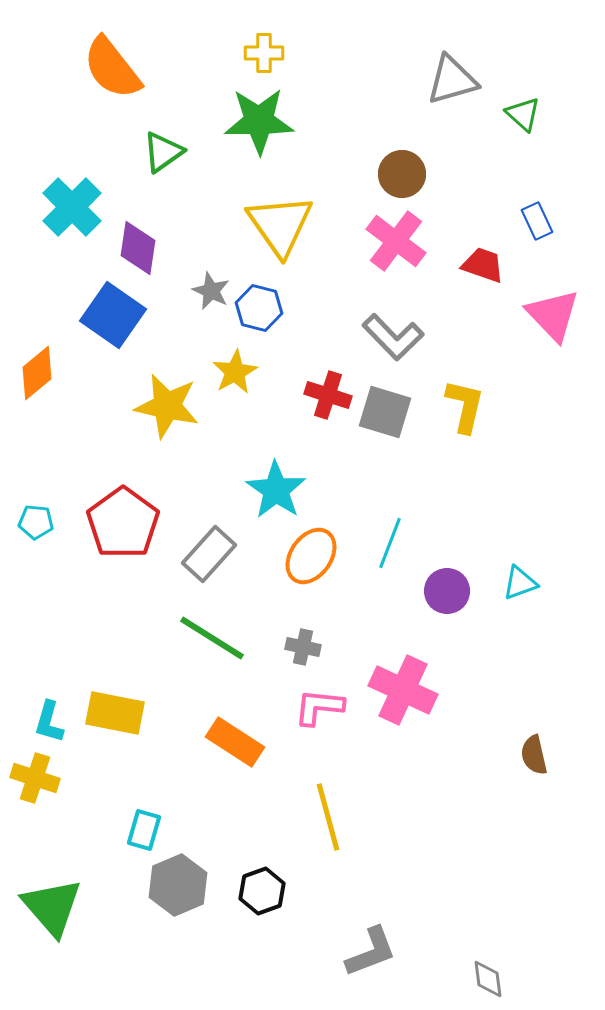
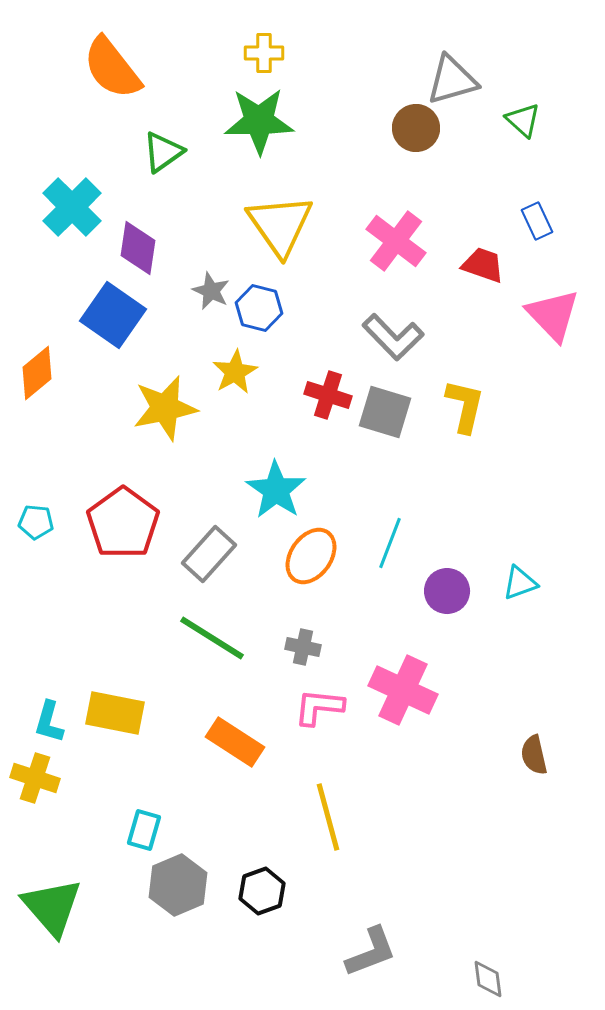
green triangle at (523, 114): moved 6 px down
brown circle at (402, 174): moved 14 px right, 46 px up
yellow star at (167, 406): moved 2 px left, 2 px down; rotated 24 degrees counterclockwise
